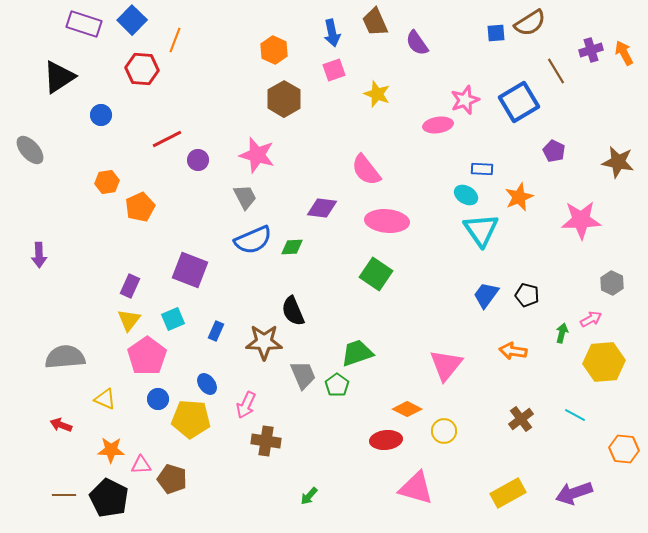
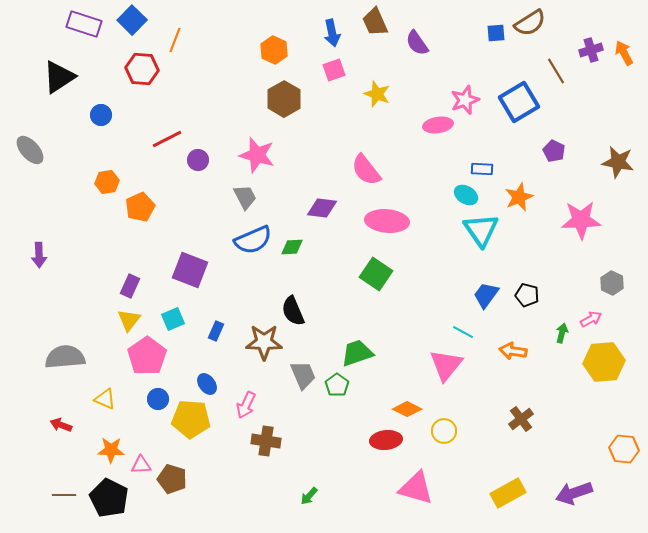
cyan line at (575, 415): moved 112 px left, 83 px up
